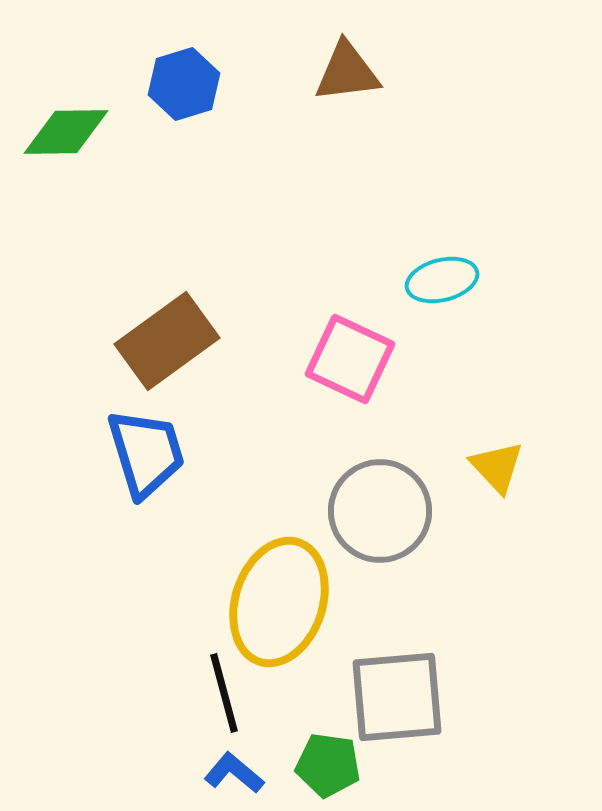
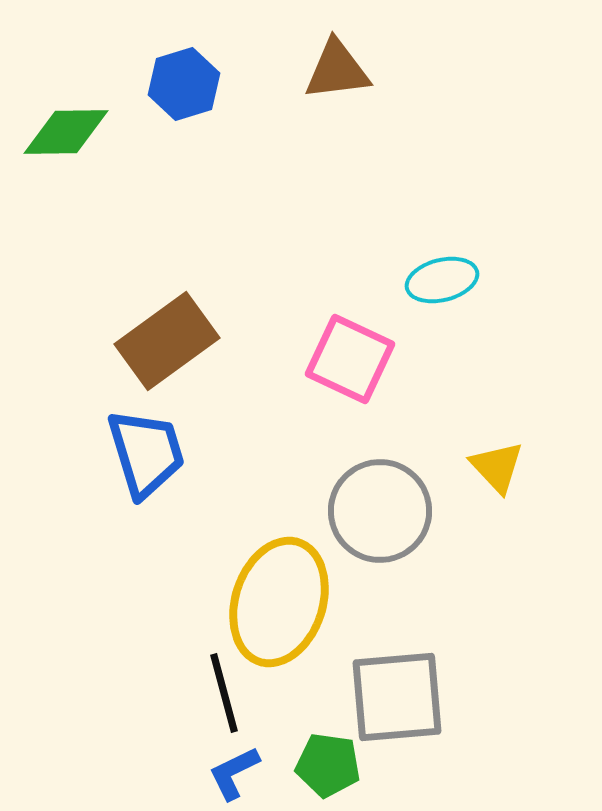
brown triangle: moved 10 px left, 2 px up
blue L-shape: rotated 66 degrees counterclockwise
